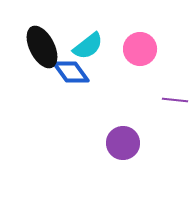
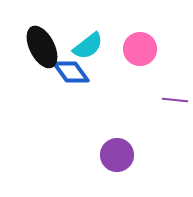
purple circle: moved 6 px left, 12 px down
